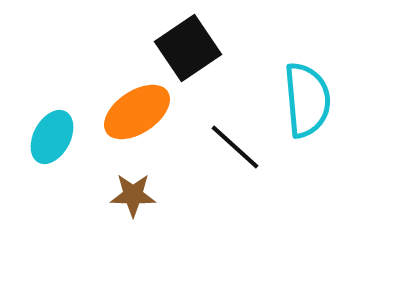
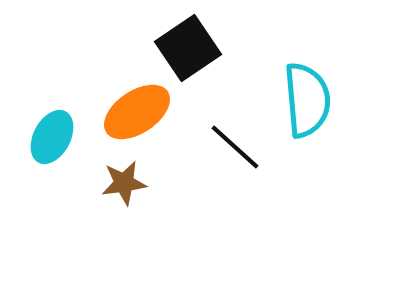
brown star: moved 9 px left, 12 px up; rotated 9 degrees counterclockwise
